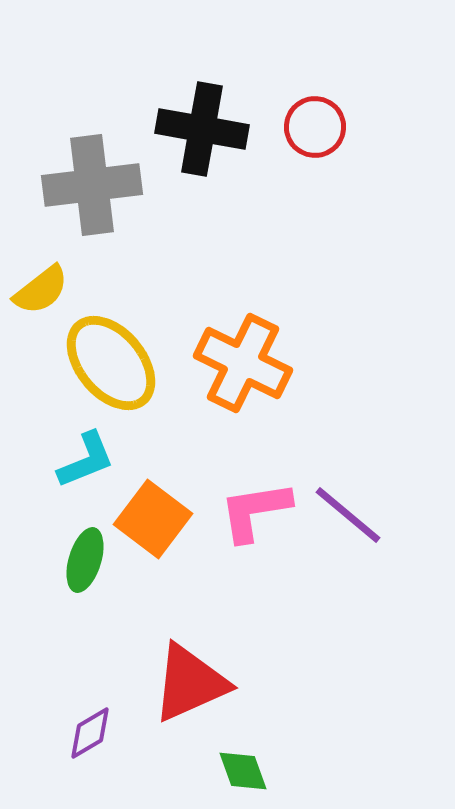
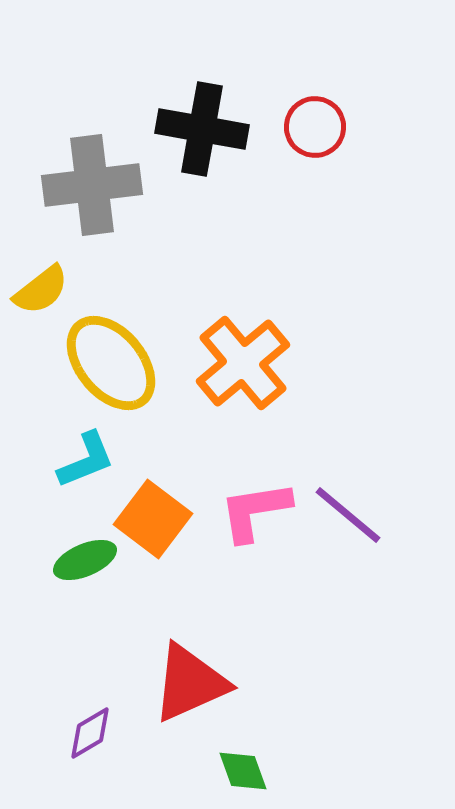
orange cross: rotated 24 degrees clockwise
green ellipse: rotated 50 degrees clockwise
